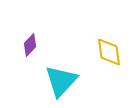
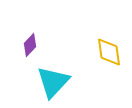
cyan triangle: moved 8 px left, 1 px down
